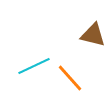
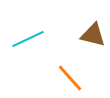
cyan line: moved 6 px left, 27 px up
